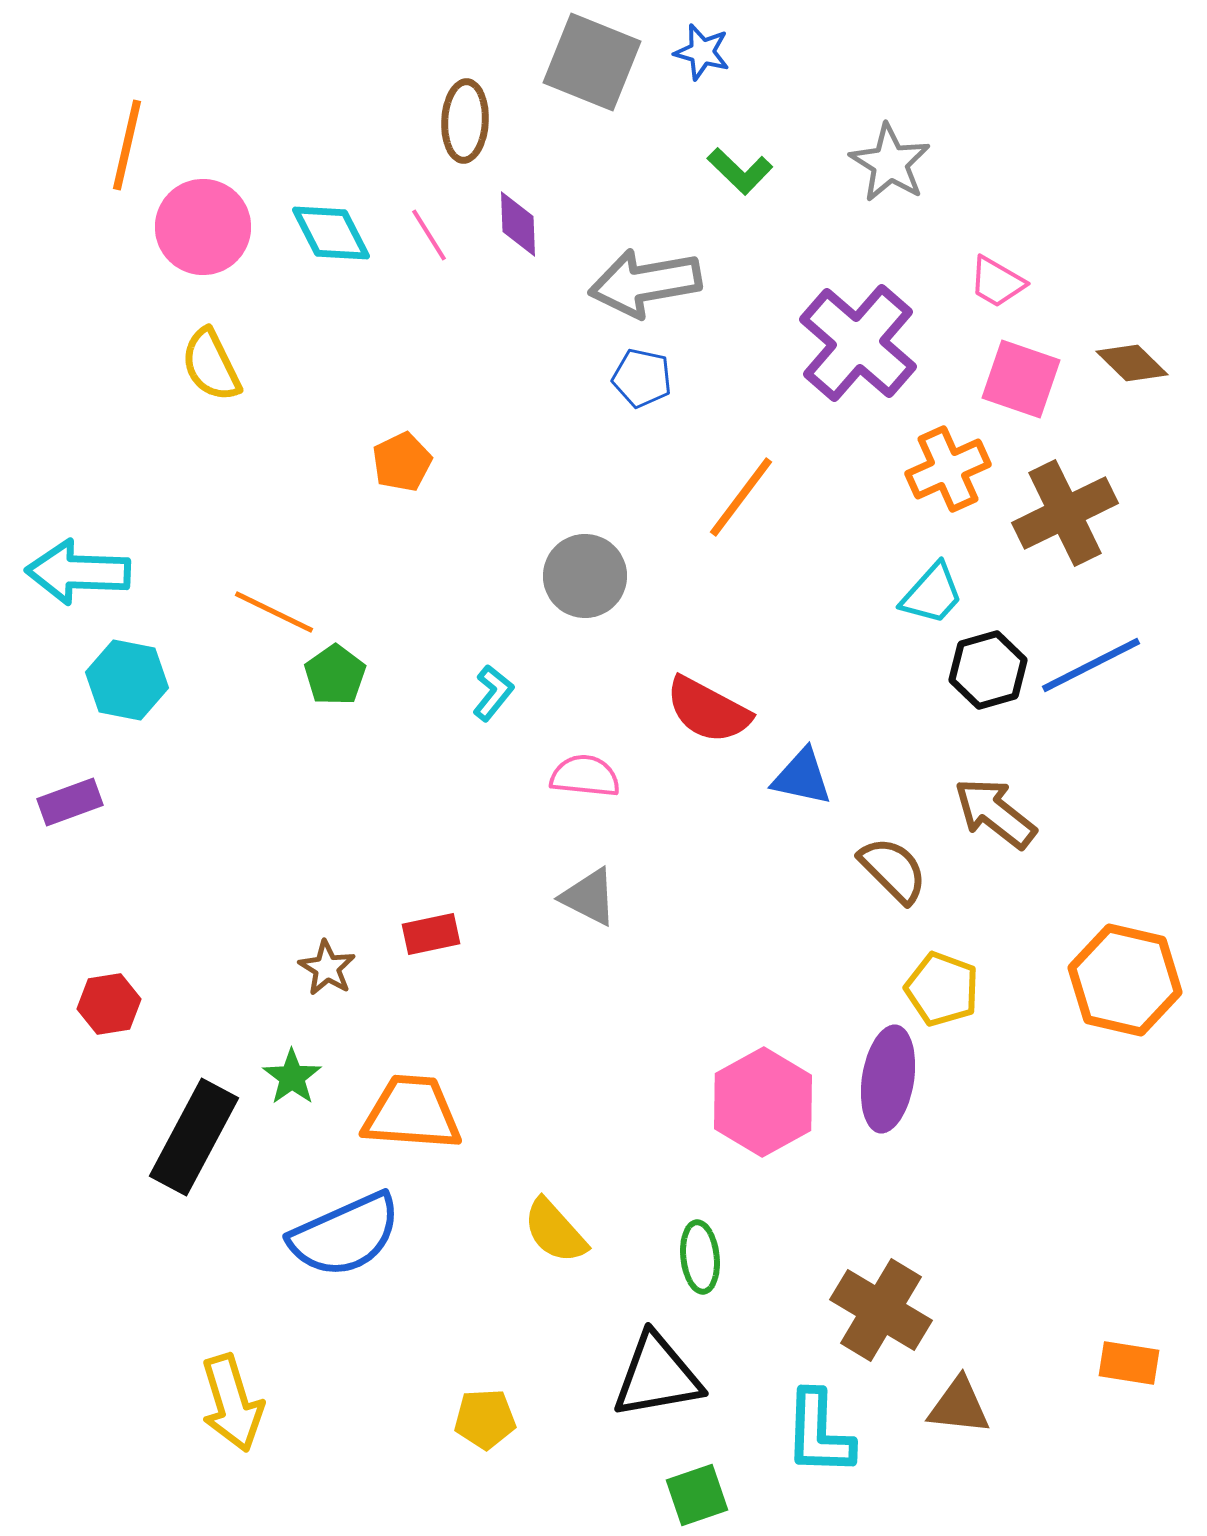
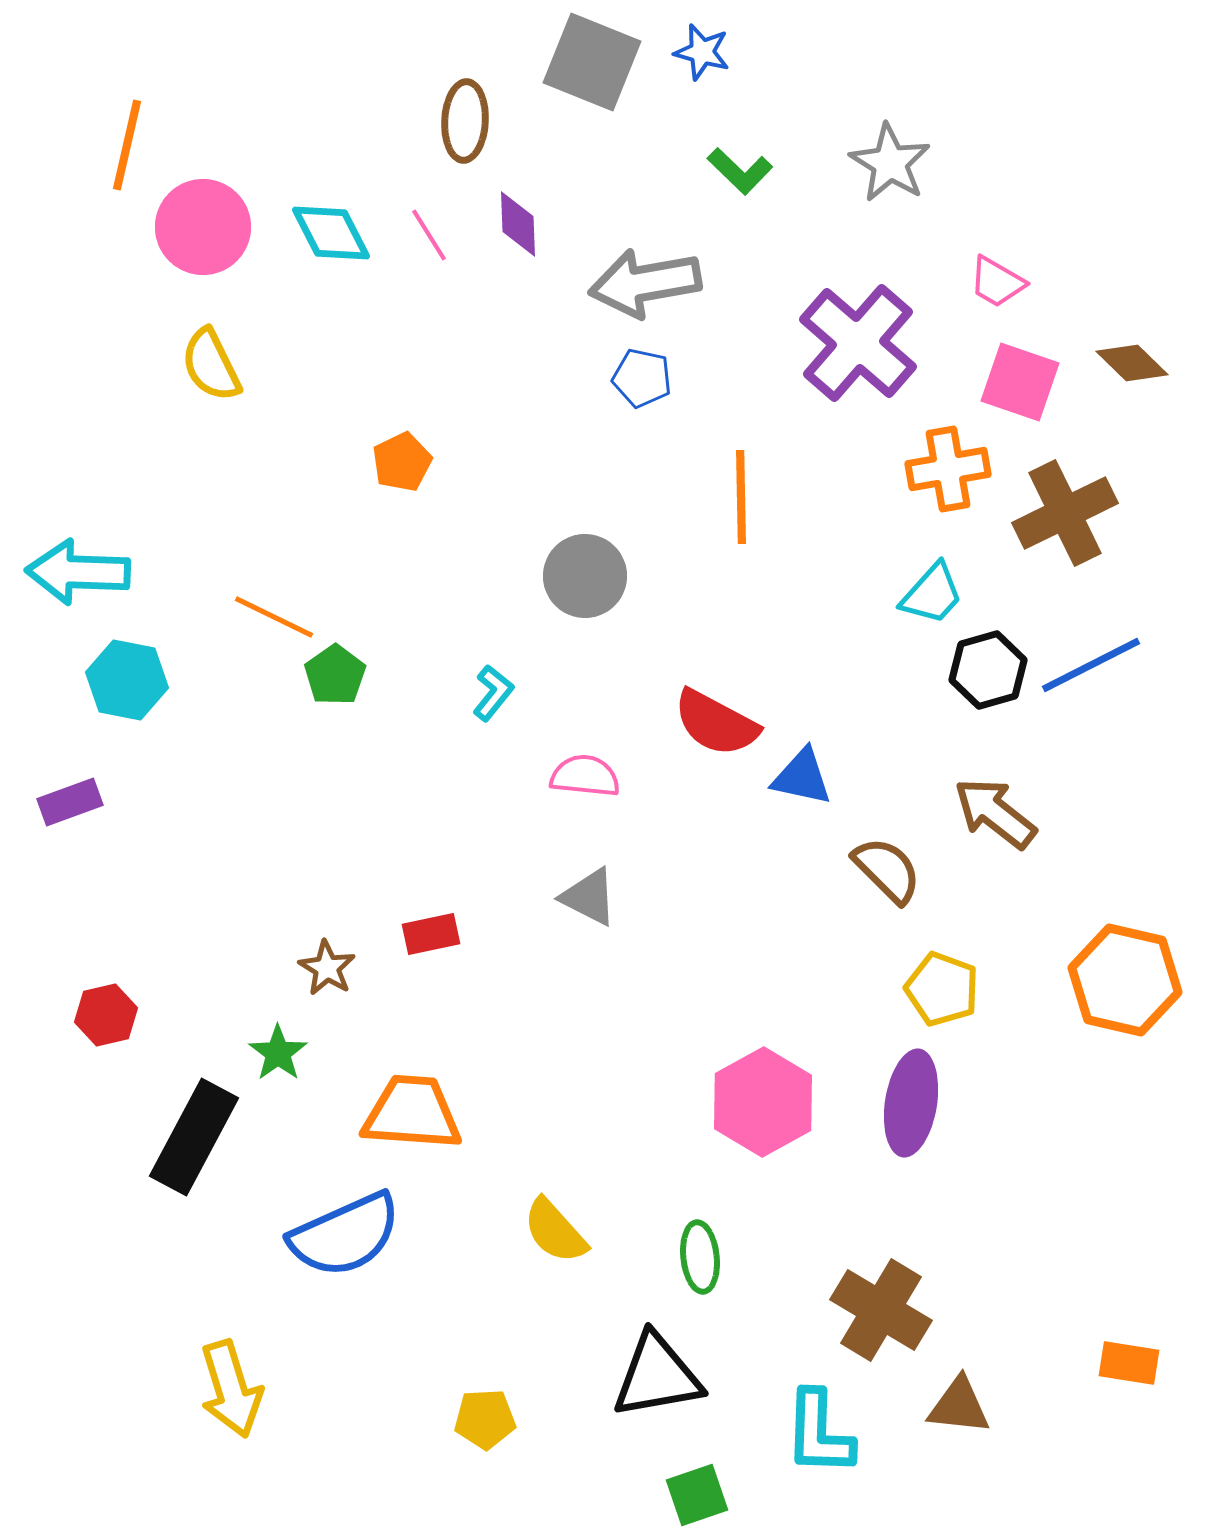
pink square at (1021, 379): moved 1 px left, 3 px down
orange cross at (948, 469): rotated 14 degrees clockwise
orange line at (741, 497): rotated 38 degrees counterclockwise
orange line at (274, 612): moved 5 px down
red semicircle at (708, 710): moved 8 px right, 13 px down
brown semicircle at (893, 870): moved 6 px left
red hexagon at (109, 1004): moved 3 px left, 11 px down; rotated 4 degrees counterclockwise
green star at (292, 1077): moved 14 px left, 24 px up
purple ellipse at (888, 1079): moved 23 px right, 24 px down
yellow arrow at (232, 1403): moved 1 px left, 14 px up
